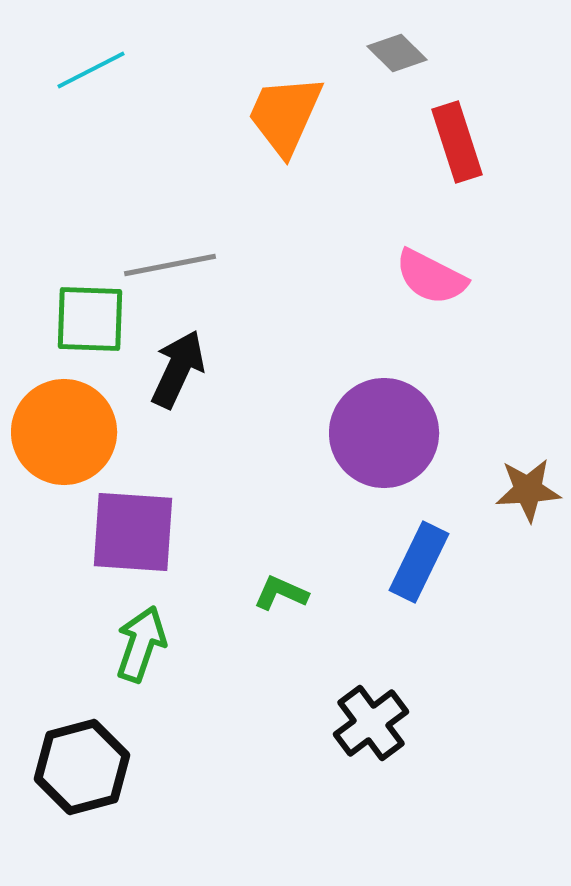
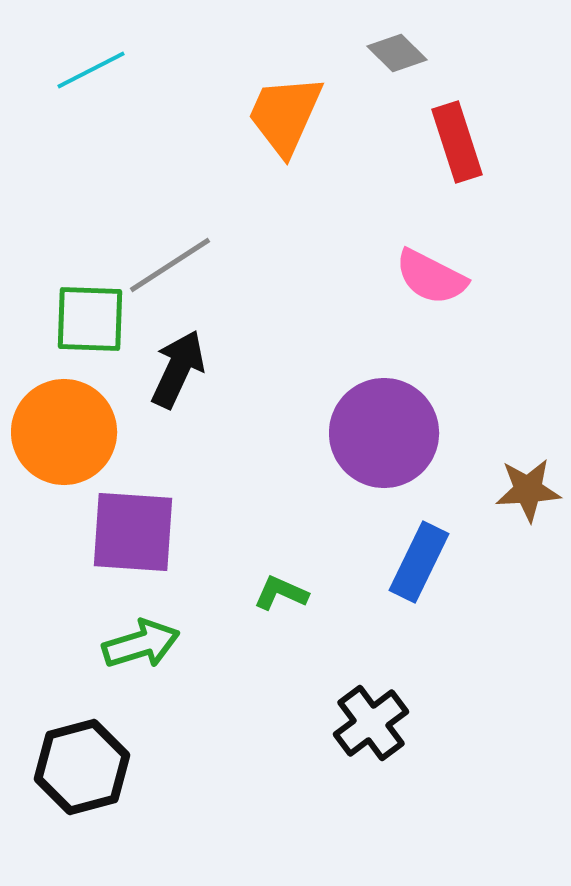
gray line: rotated 22 degrees counterclockwise
green arrow: rotated 54 degrees clockwise
